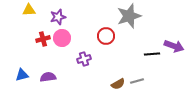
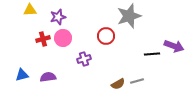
yellow triangle: moved 1 px right
pink circle: moved 1 px right
